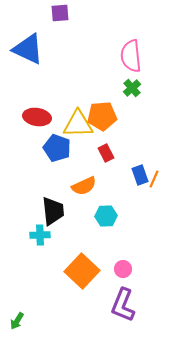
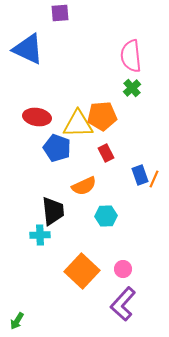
purple L-shape: moved 1 px up; rotated 20 degrees clockwise
